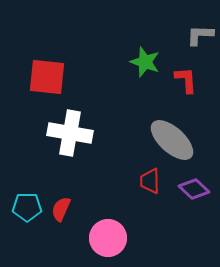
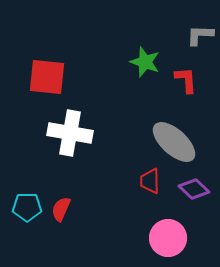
gray ellipse: moved 2 px right, 2 px down
pink circle: moved 60 px right
